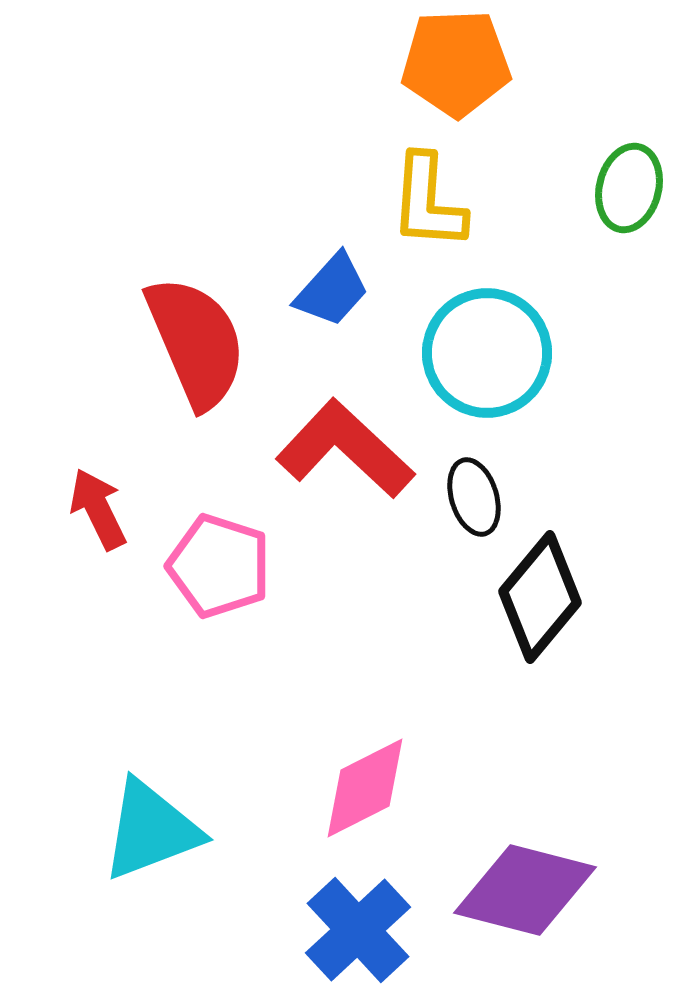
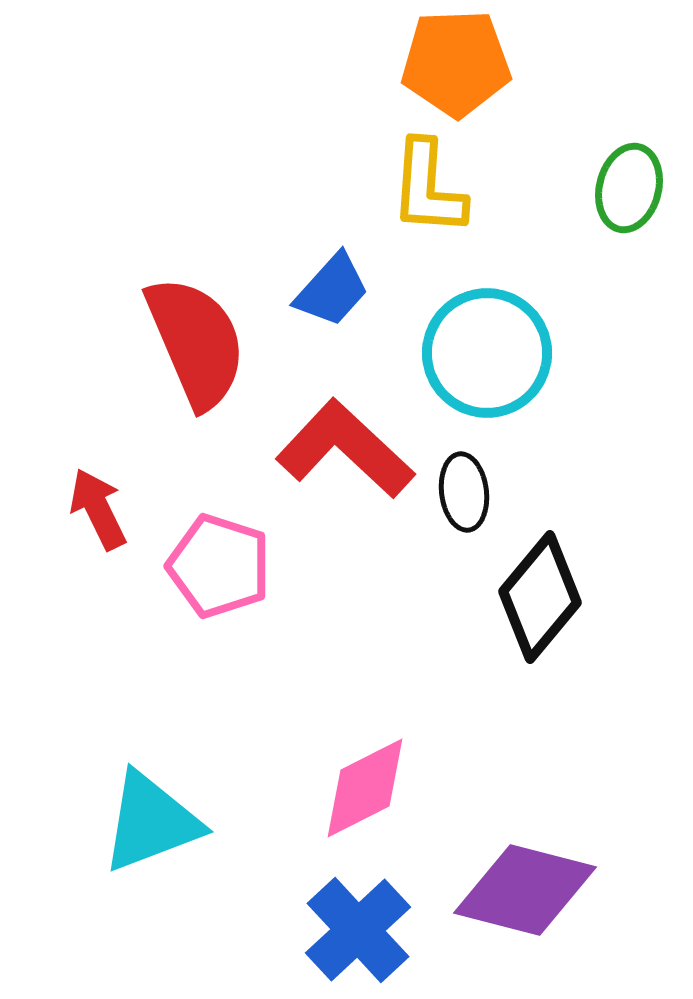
yellow L-shape: moved 14 px up
black ellipse: moved 10 px left, 5 px up; rotated 10 degrees clockwise
cyan triangle: moved 8 px up
